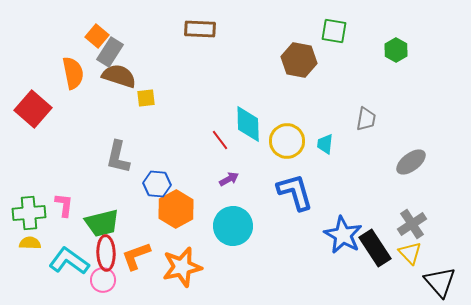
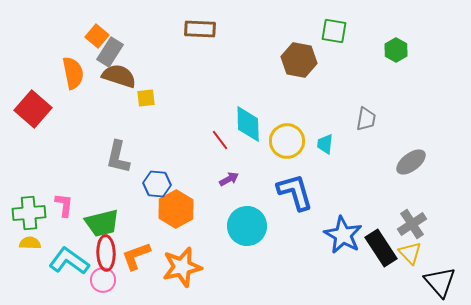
cyan circle: moved 14 px right
black rectangle: moved 6 px right
